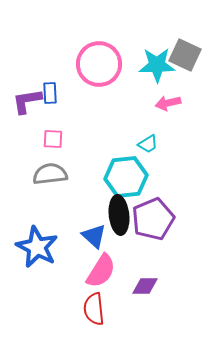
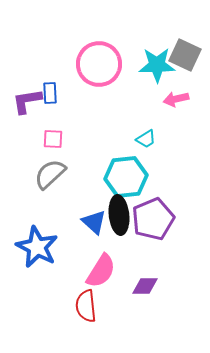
pink arrow: moved 8 px right, 4 px up
cyan trapezoid: moved 2 px left, 5 px up
gray semicircle: rotated 36 degrees counterclockwise
blue triangle: moved 14 px up
red semicircle: moved 8 px left, 3 px up
